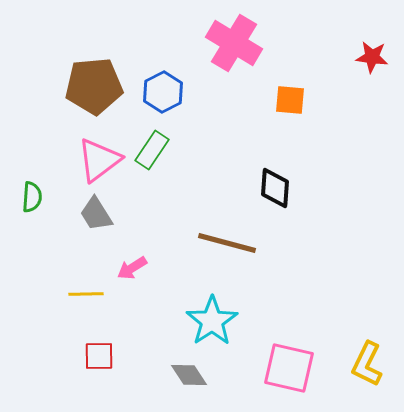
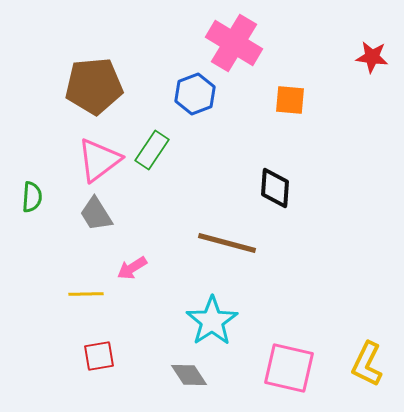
blue hexagon: moved 32 px right, 2 px down; rotated 6 degrees clockwise
red square: rotated 8 degrees counterclockwise
